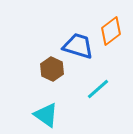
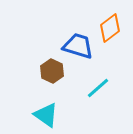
orange diamond: moved 1 px left, 3 px up
brown hexagon: moved 2 px down
cyan line: moved 1 px up
